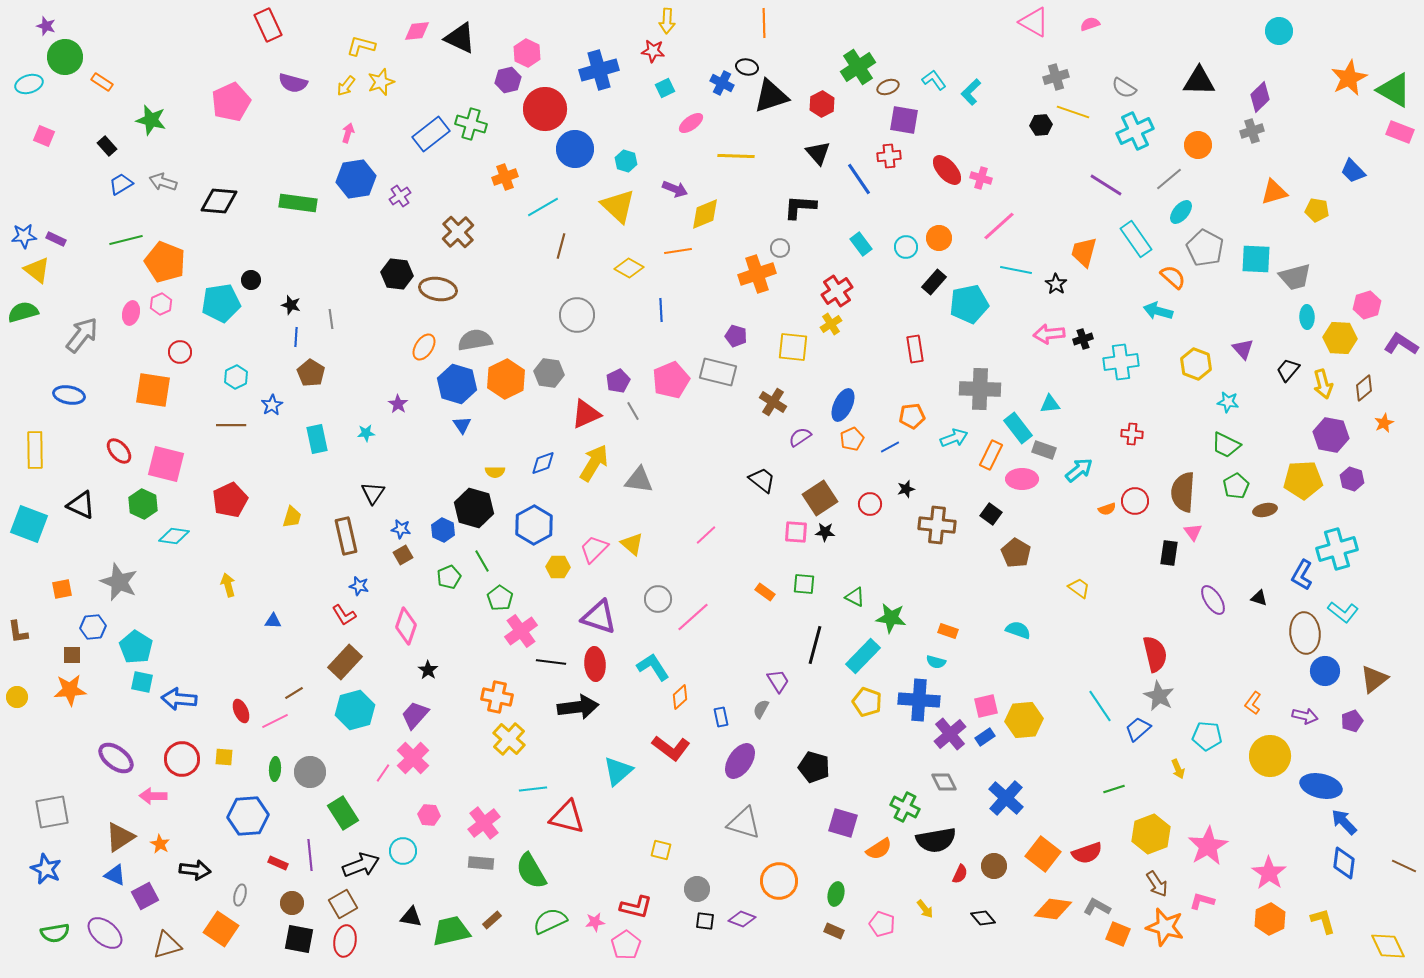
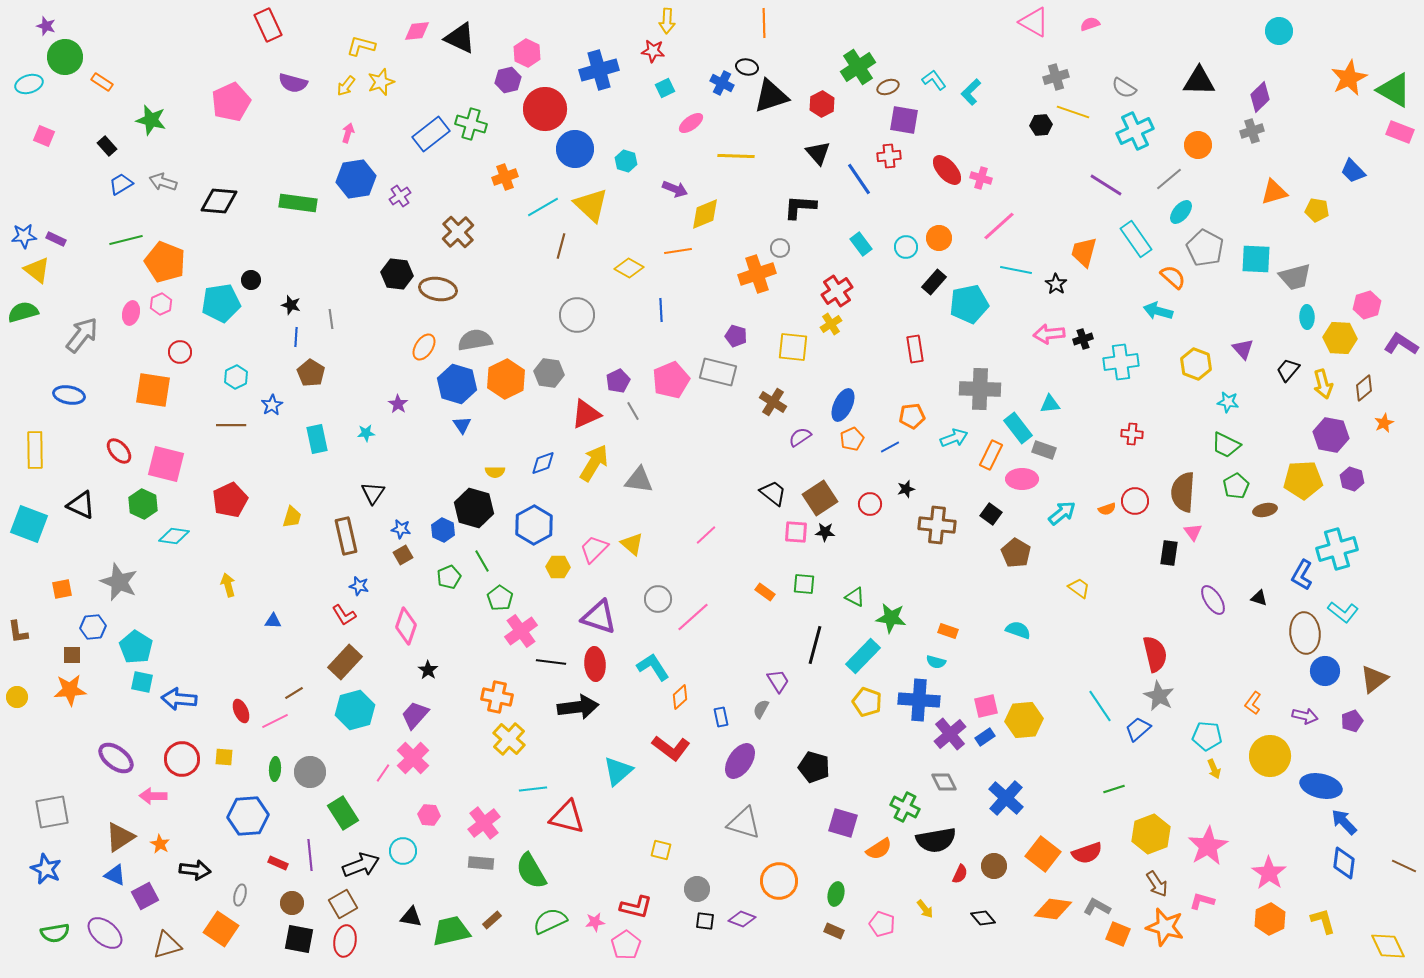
yellow triangle at (618, 206): moved 27 px left, 1 px up
cyan arrow at (1079, 470): moved 17 px left, 43 px down
black trapezoid at (762, 480): moved 11 px right, 13 px down
yellow arrow at (1178, 769): moved 36 px right
